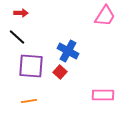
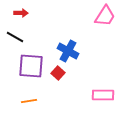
black line: moved 2 px left; rotated 12 degrees counterclockwise
red square: moved 2 px left, 1 px down
